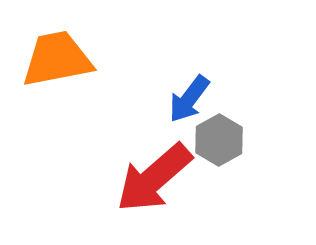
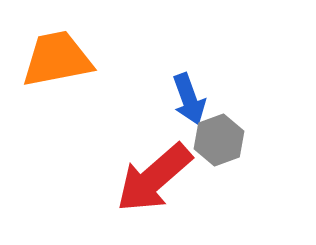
blue arrow: rotated 57 degrees counterclockwise
gray hexagon: rotated 9 degrees clockwise
